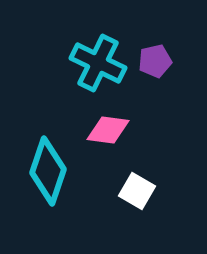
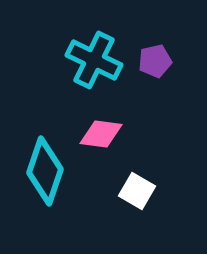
cyan cross: moved 4 px left, 3 px up
pink diamond: moved 7 px left, 4 px down
cyan diamond: moved 3 px left
